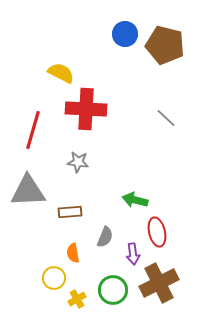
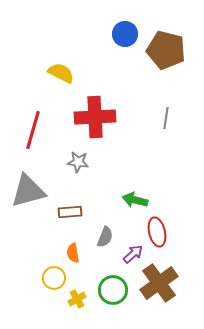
brown pentagon: moved 1 px right, 5 px down
red cross: moved 9 px right, 8 px down; rotated 6 degrees counterclockwise
gray line: rotated 55 degrees clockwise
gray triangle: rotated 12 degrees counterclockwise
purple arrow: rotated 125 degrees counterclockwise
brown cross: rotated 9 degrees counterclockwise
